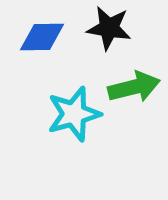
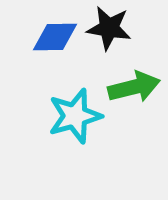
blue diamond: moved 13 px right
cyan star: moved 1 px right, 2 px down
